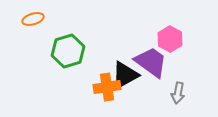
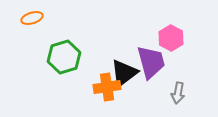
orange ellipse: moved 1 px left, 1 px up
pink hexagon: moved 1 px right, 1 px up
green hexagon: moved 4 px left, 6 px down
purple trapezoid: rotated 39 degrees clockwise
black triangle: moved 1 px left, 2 px up; rotated 8 degrees counterclockwise
